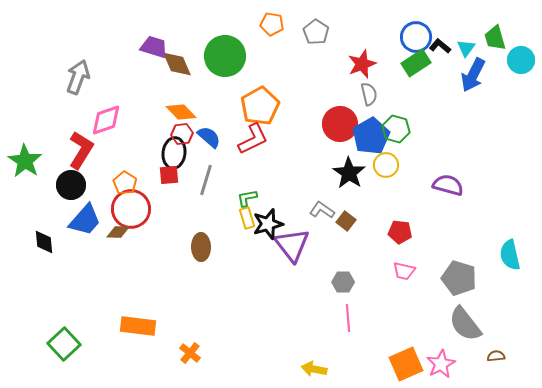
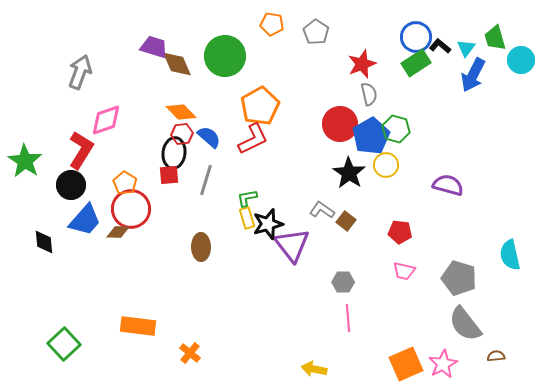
gray arrow at (78, 77): moved 2 px right, 5 px up
pink star at (441, 364): moved 2 px right
